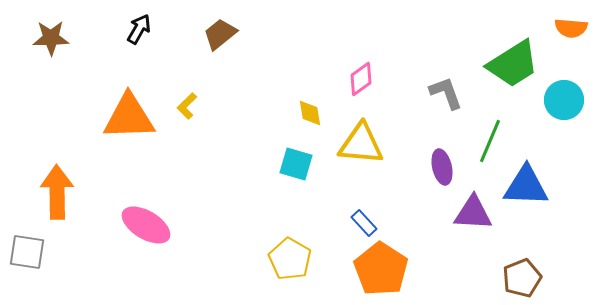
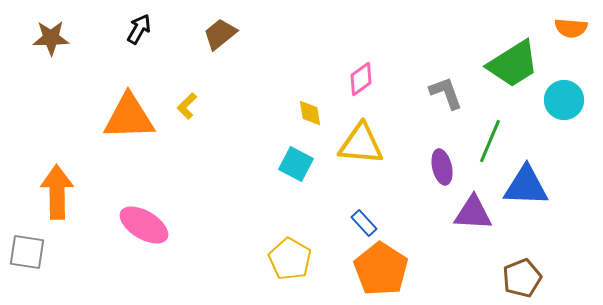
cyan square: rotated 12 degrees clockwise
pink ellipse: moved 2 px left
